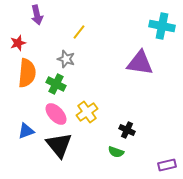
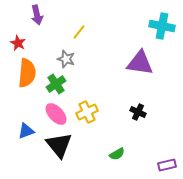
red star: rotated 28 degrees counterclockwise
green cross: rotated 30 degrees clockwise
yellow cross: rotated 10 degrees clockwise
black cross: moved 11 px right, 18 px up
green semicircle: moved 1 px right, 2 px down; rotated 49 degrees counterclockwise
